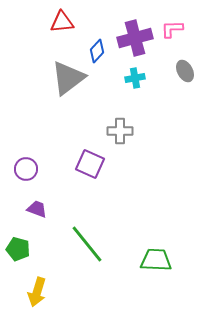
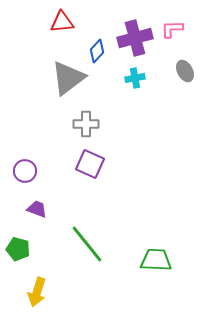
gray cross: moved 34 px left, 7 px up
purple circle: moved 1 px left, 2 px down
